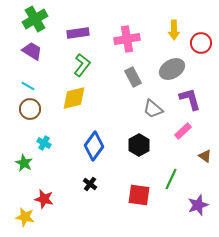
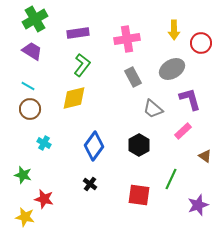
green star: moved 1 px left, 12 px down; rotated 12 degrees counterclockwise
